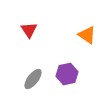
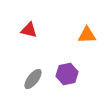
red triangle: rotated 42 degrees counterclockwise
orange triangle: rotated 36 degrees counterclockwise
